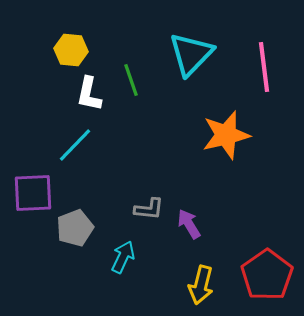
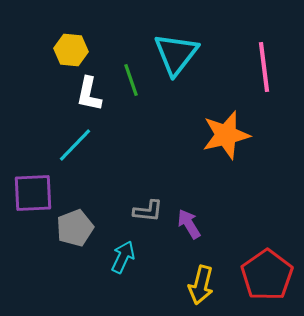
cyan triangle: moved 15 px left; rotated 6 degrees counterclockwise
gray L-shape: moved 1 px left, 2 px down
